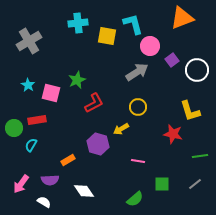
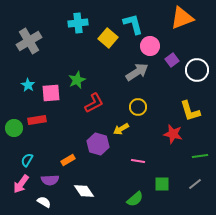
yellow square: moved 1 px right, 2 px down; rotated 30 degrees clockwise
pink square: rotated 18 degrees counterclockwise
cyan semicircle: moved 4 px left, 15 px down
